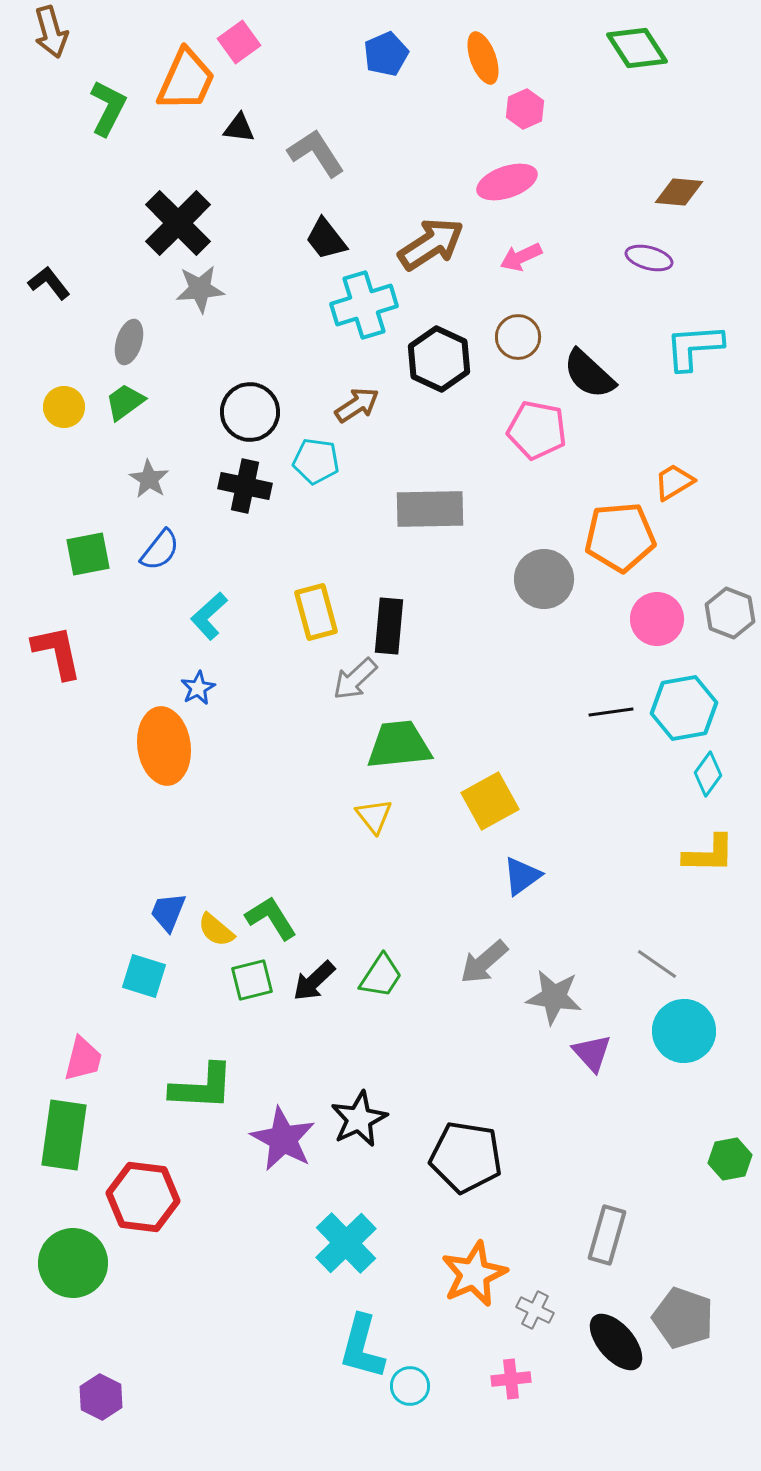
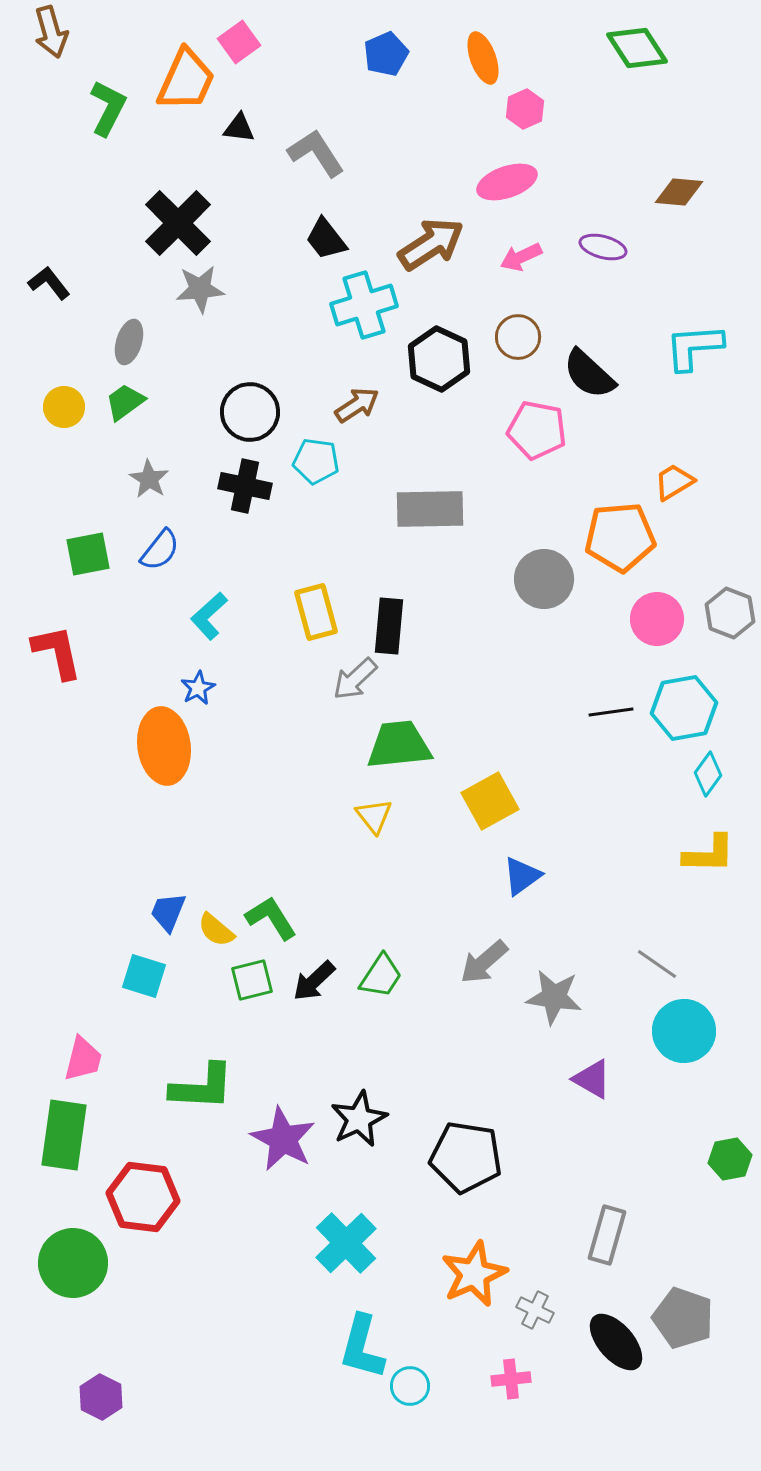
purple ellipse at (649, 258): moved 46 px left, 11 px up
purple triangle at (592, 1053): moved 26 px down; rotated 18 degrees counterclockwise
